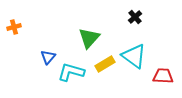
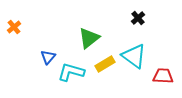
black cross: moved 3 px right, 1 px down
orange cross: rotated 24 degrees counterclockwise
green triangle: rotated 10 degrees clockwise
